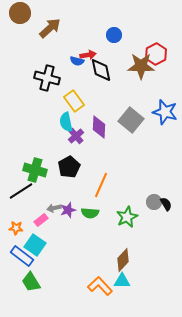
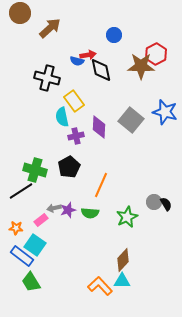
cyan semicircle: moved 4 px left, 5 px up
purple cross: rotated 28 degrees clockwise
